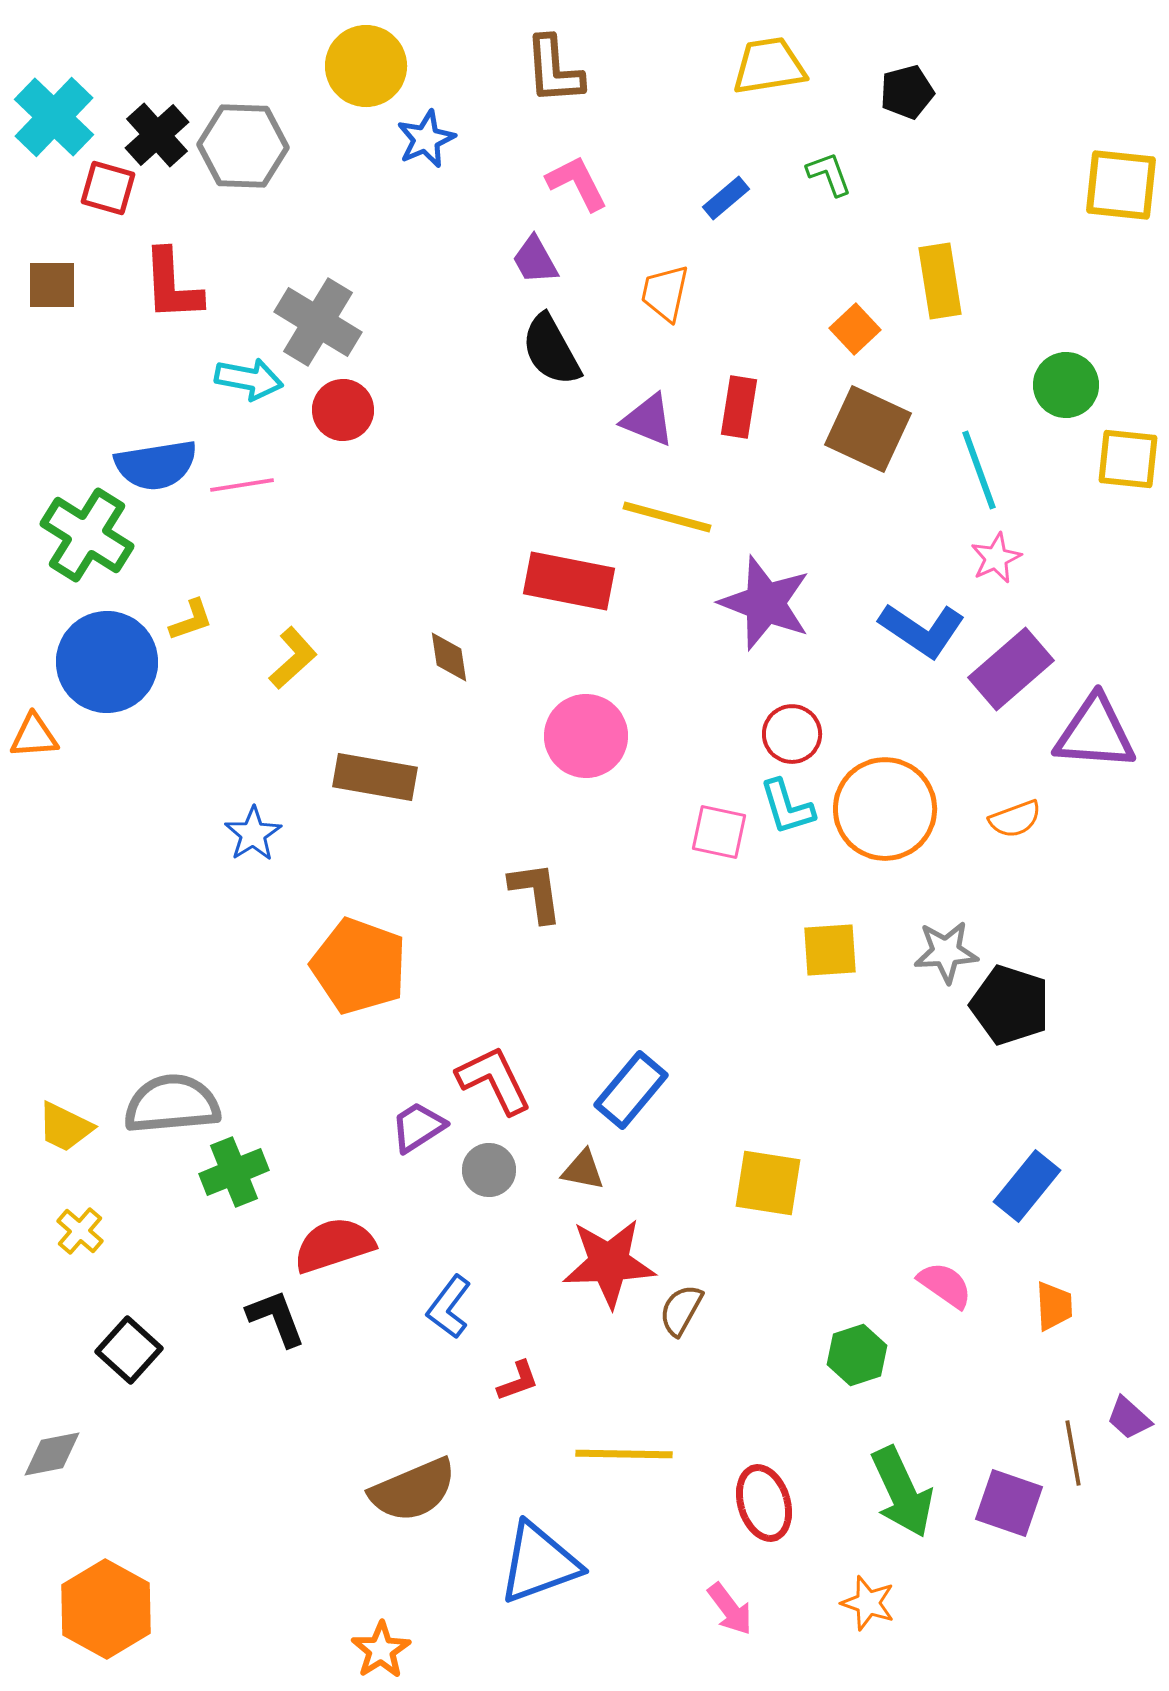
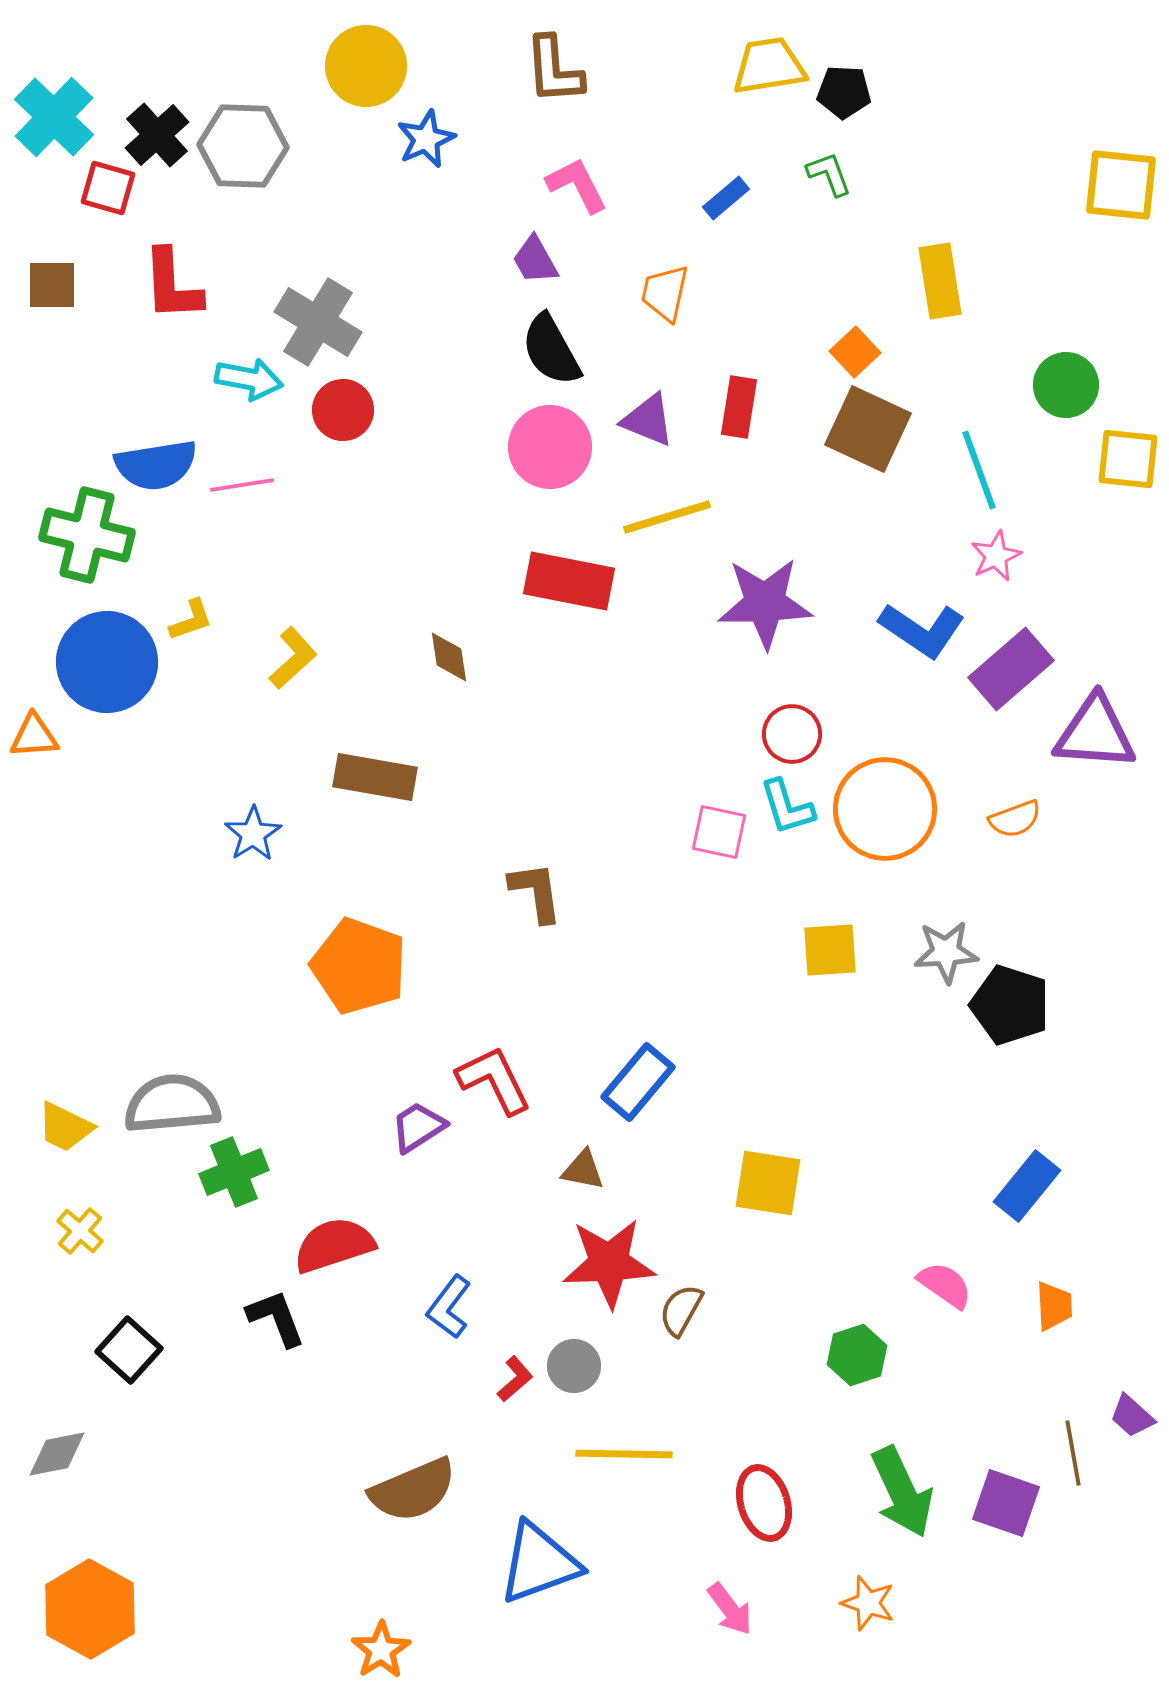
black pentagon at (907, 92): moved 63 px left; rotated 18 degrees clockwise
pink L-shape at (577, 183): moved 2 px down
orange square at (855, 329): moved 23 px down
yellow line at (667, 517): rotated 32 degrees counterclockwise
green cross at (87, 535): rotated 18 degrees counterclockwise
pink star at (996, 558): moved 2 px up
purple star at (765, 603): rotated 22 degrees counterclockwise
pink circle at (586, 736): moved 36 px left, 289 px up
blue rectangle at (631, 1090): moved 7 px right, 8 px up
gray circle at (489, 1170): moved 85 px right, 196 px down
red L-shape at (518, 1381): moved 3 px left, 2 px up; rotated 21 degrees counterclockwise
purple trapezoid at (1129, 1418): moved 3 px right, 2 px up
gray diamond at (52, 1454): moved 5 px right
purple square at (1009, 1503): moved 3 px left
orange hexagon at (106, 1609): moved 16 px left
